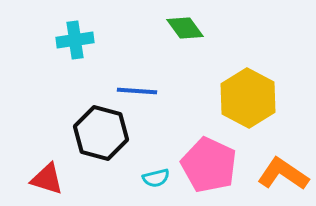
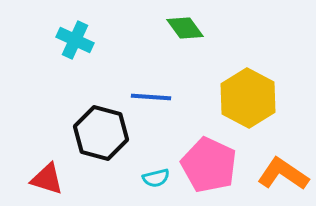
cyan cross: rotated 33 degrees clockwise
blue line: moved 14 px right, 6 px down
